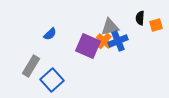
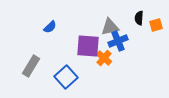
black semicircle: moved 1 px left
blue semicircle: moved 7 px up
orange cross: moved 17 px down
purple square: rotated 20 degrees counterclockwise
blue square: moved 14 px right, 3 px up
